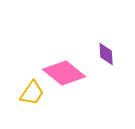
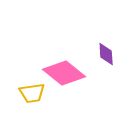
yellow trapezoid: rotated 48 degrees clockwise
